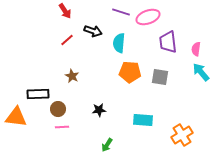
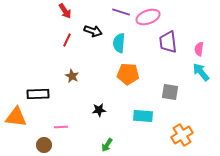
red line: rotated 24 degrees counterclockwise
pink semicircle: moved 3 px right
orange pentagon: moved 2 px left, 2 px down
gray square: moved 10 px right, 15 px down
brown circle: moved 14 px left, 36 px down
cyan rectangle: moved 4 px up
pink line: moved 1 px left
